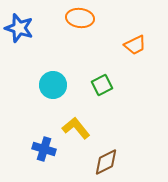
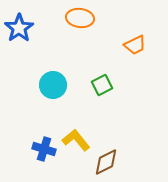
blue star: rotated 20 degrees clockwise
yellow L-shape: moved 12 px down
